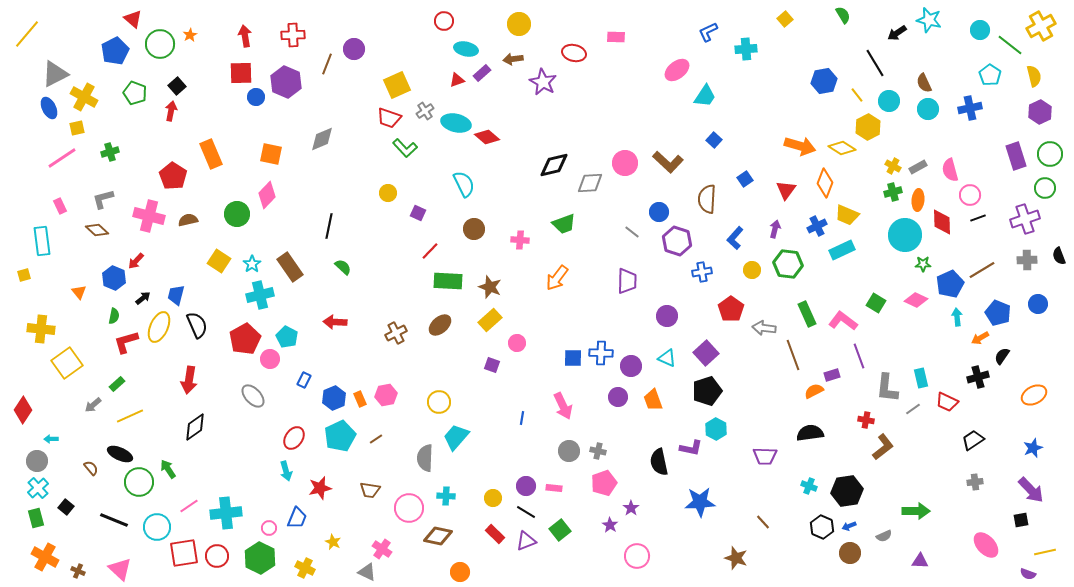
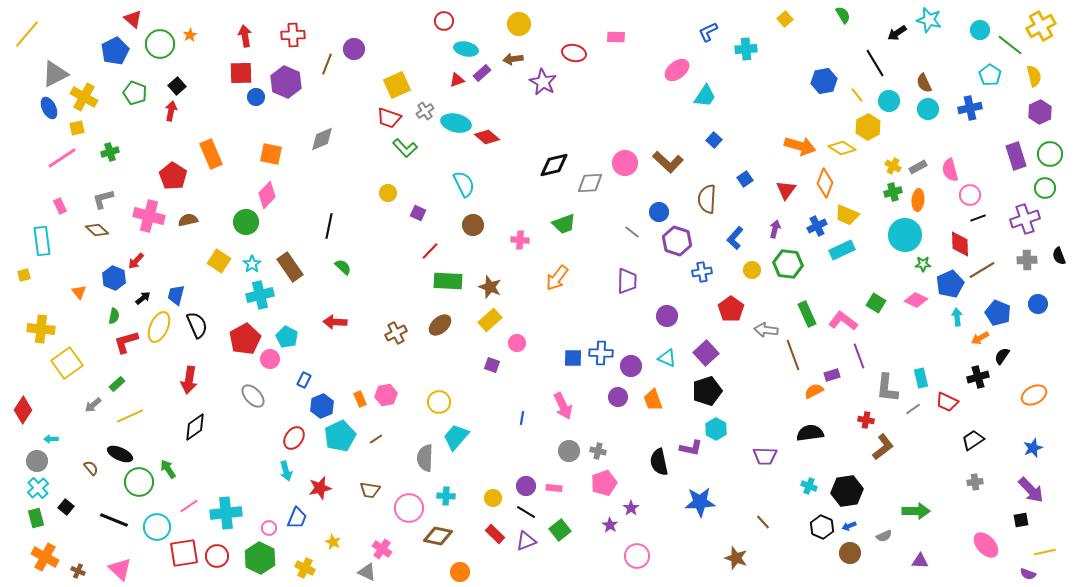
green circle at (237, 214): moved 9 px right, 8 px down
red diamond at (942, 222): moved 18 px right, 22 px down
brown circle at (474, 229): moved 1 px left, 4 px up
gray arrow at (764, 328): moved 2 px right, 2 px down
blue hexagon at (334, 398): moved 12 px left, 8 px down
